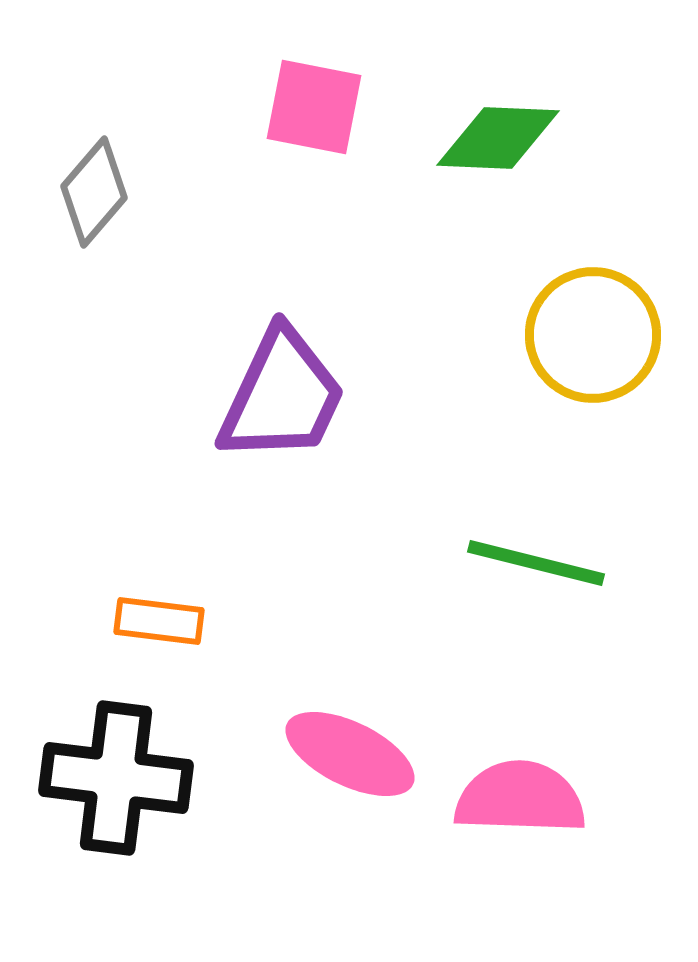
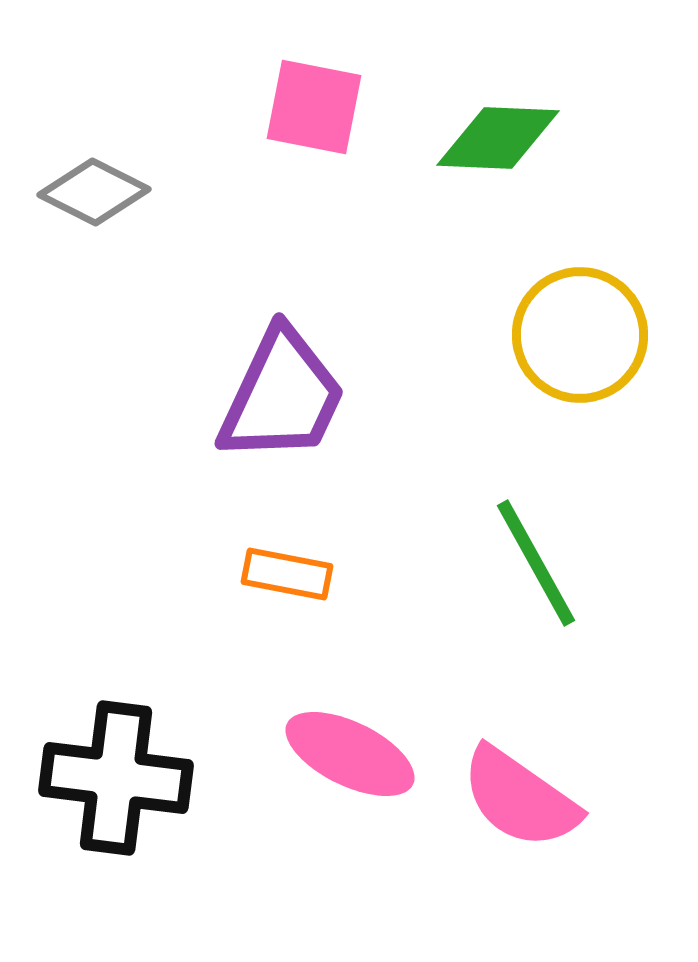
gray diamond: rotated 76 degrees clockwise
yellow circle: moved 13 px left
green line: rotated 47 degrees clockwise
orange rectangle: moved 128 px right, 47 px up; rotated 4 degrees clockwise
pink semicircle: rotated 147 degrees counterclockwise
